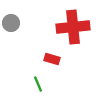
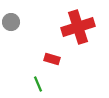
gray circle: moved 1 px up
red cross: moved 5 px right; rotated 12 degrees counterclockwise
